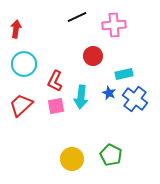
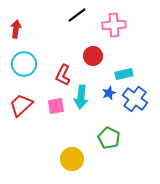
black line: moved 2 px up; rotated 12 degrees counterclockwise
red L-shape: moved 8 px right, 6 px up
blue star: rotated 24 degrees clockwise
green pentagon: moved 2 px left, 17 px up
